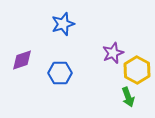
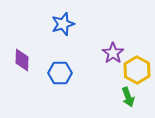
purple star: rotated 15 degrees counterclockwise
purple diamond: rotated 70 degrees counterclockwise
